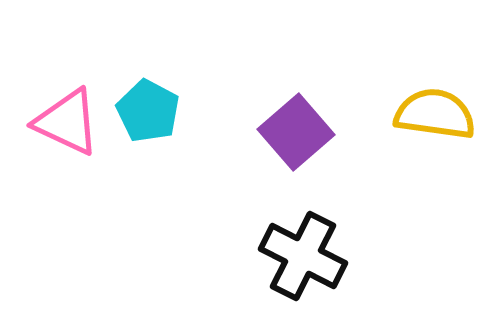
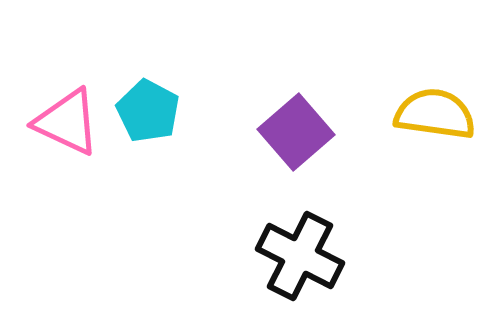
black cross: moved 3 px left
